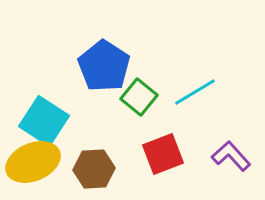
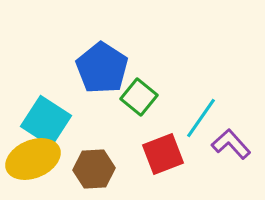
blue pentagon: moved 2 px left, 2 px down
cyan line: moved 6 px right, 26 px down; rotated 24 degrees counterclockwise
cyan square: moved 2 px right
purple L-shape: moved 12 px up
yellow ellipse: moved 3 px up
